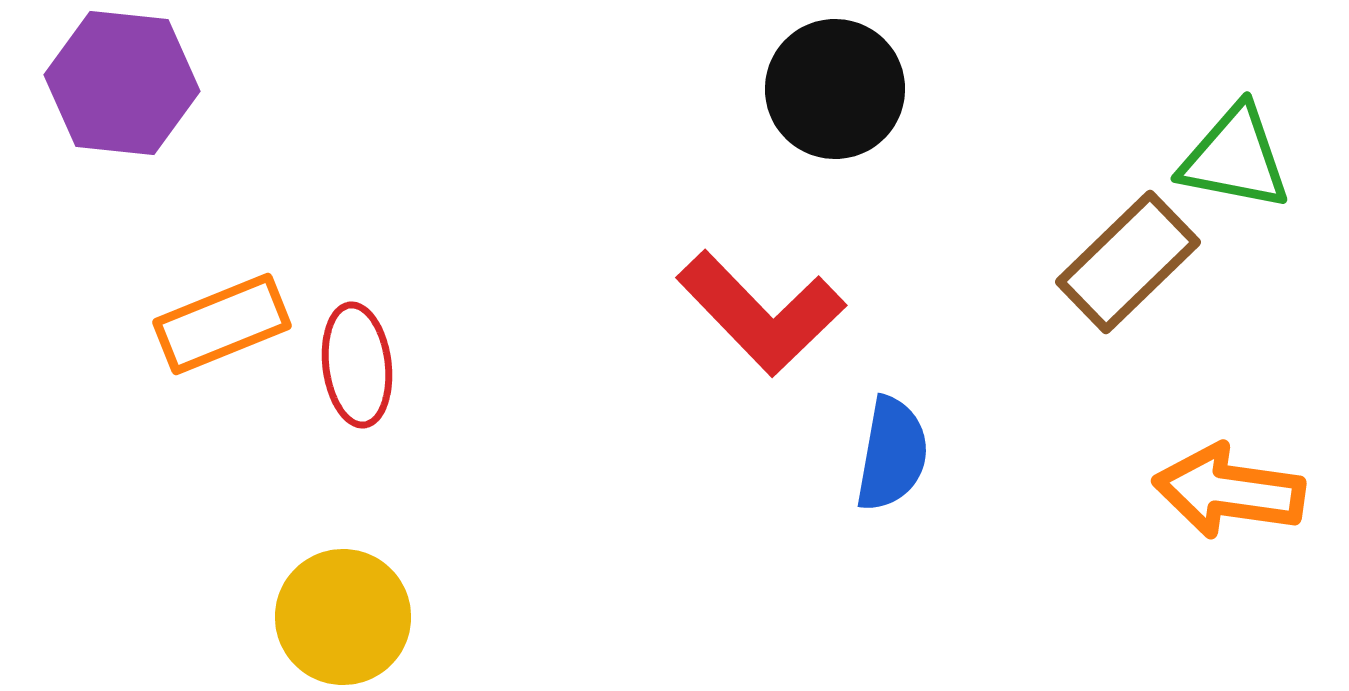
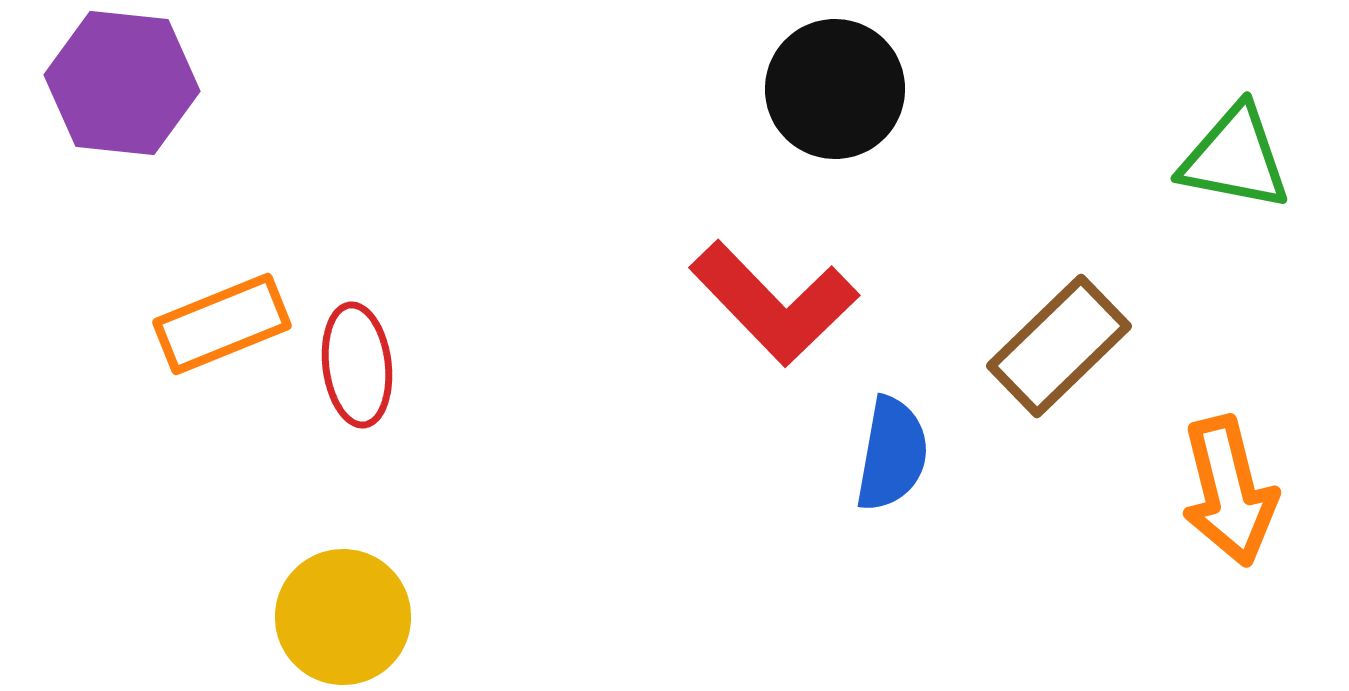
brown rectangle: moved 69 px left, 84 px down
red L-shape: moved 13 px right, 10 px up
orange arrow: rotated 112 degrees counterclockwise
